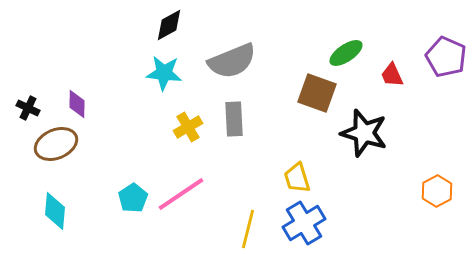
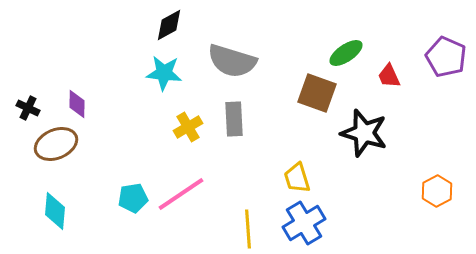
gray semicircle: rotated 39 degrees clockwise
red trapezoid: moved 3 px left, 1 px down
cyan pentagon: rotated 24 degrees clockwise
yellow line: rotated 18 degrees counterclockwise
